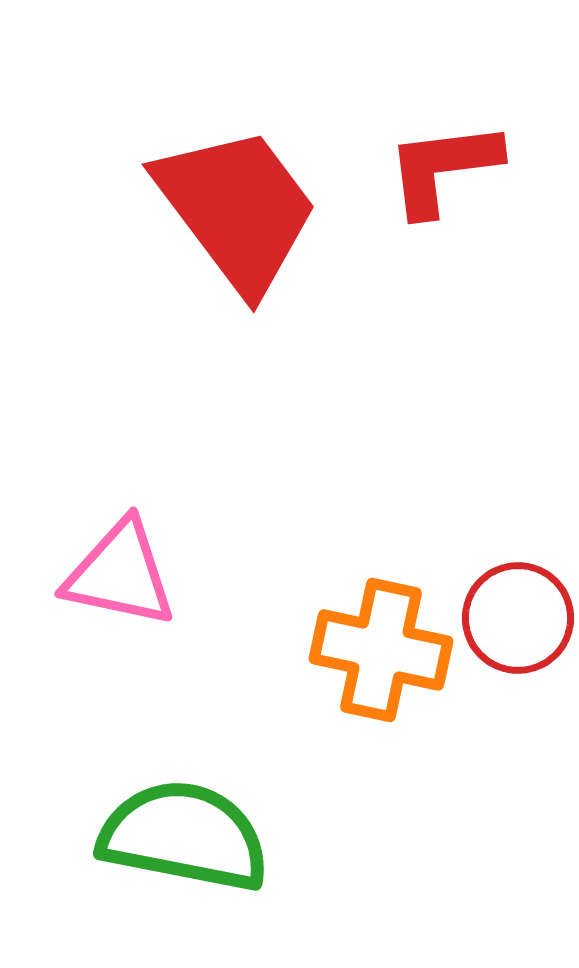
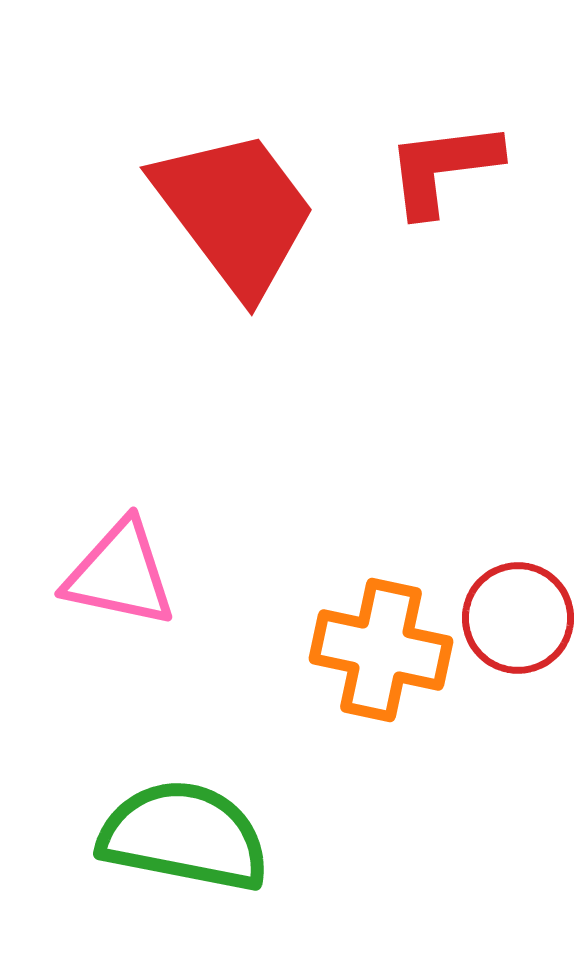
red trapezoid: moved 2 px left, 3 px down
